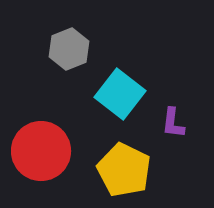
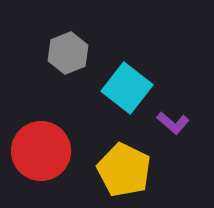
gray hexagon: moved 1 px left, 4 px down
cyan square: moved 7 px right, 6 px up
purple L-shape: rotated 56 degrees counterclockwise
